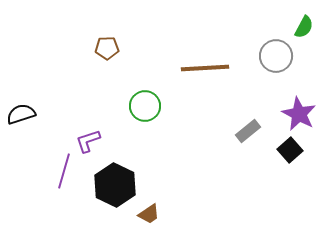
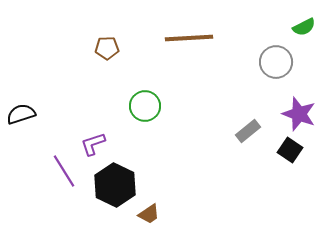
green semicircle: rotated 35 degrees clockwise
gray circle: moved 6 px down
brown line: moved 16 px left, 30 px up
purple star: rotated 8 degrees counterclockwise
purple L-shape: moved 5 px right, 3 px down
black square: rotated 15 degrees counterclockwise
purple line: rotated 48 degrees counterclockwise
